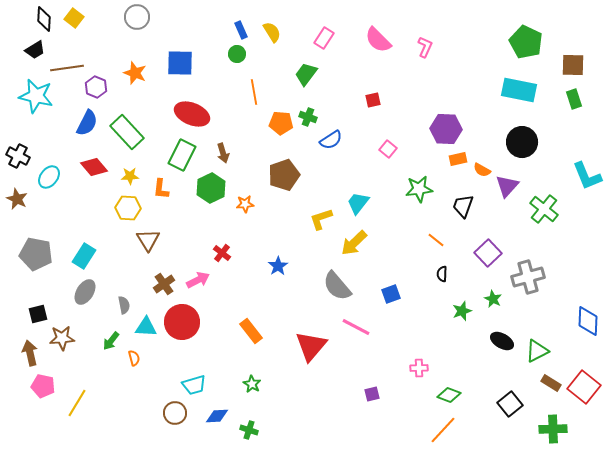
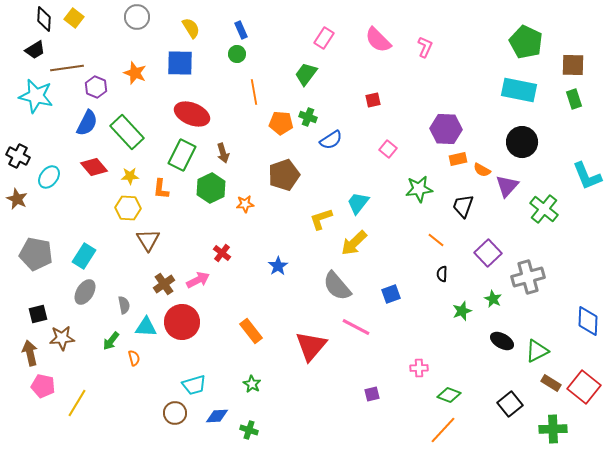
yellow semicircle at (272, 32): moved 81 px left, 4 px up
